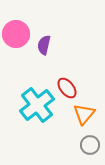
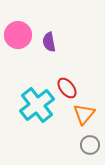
pink circle: moved 2 px right, 1 px down
purple semicircle: moved 5 px right, 3 px up; rotated 24 degrees counterclockwise
